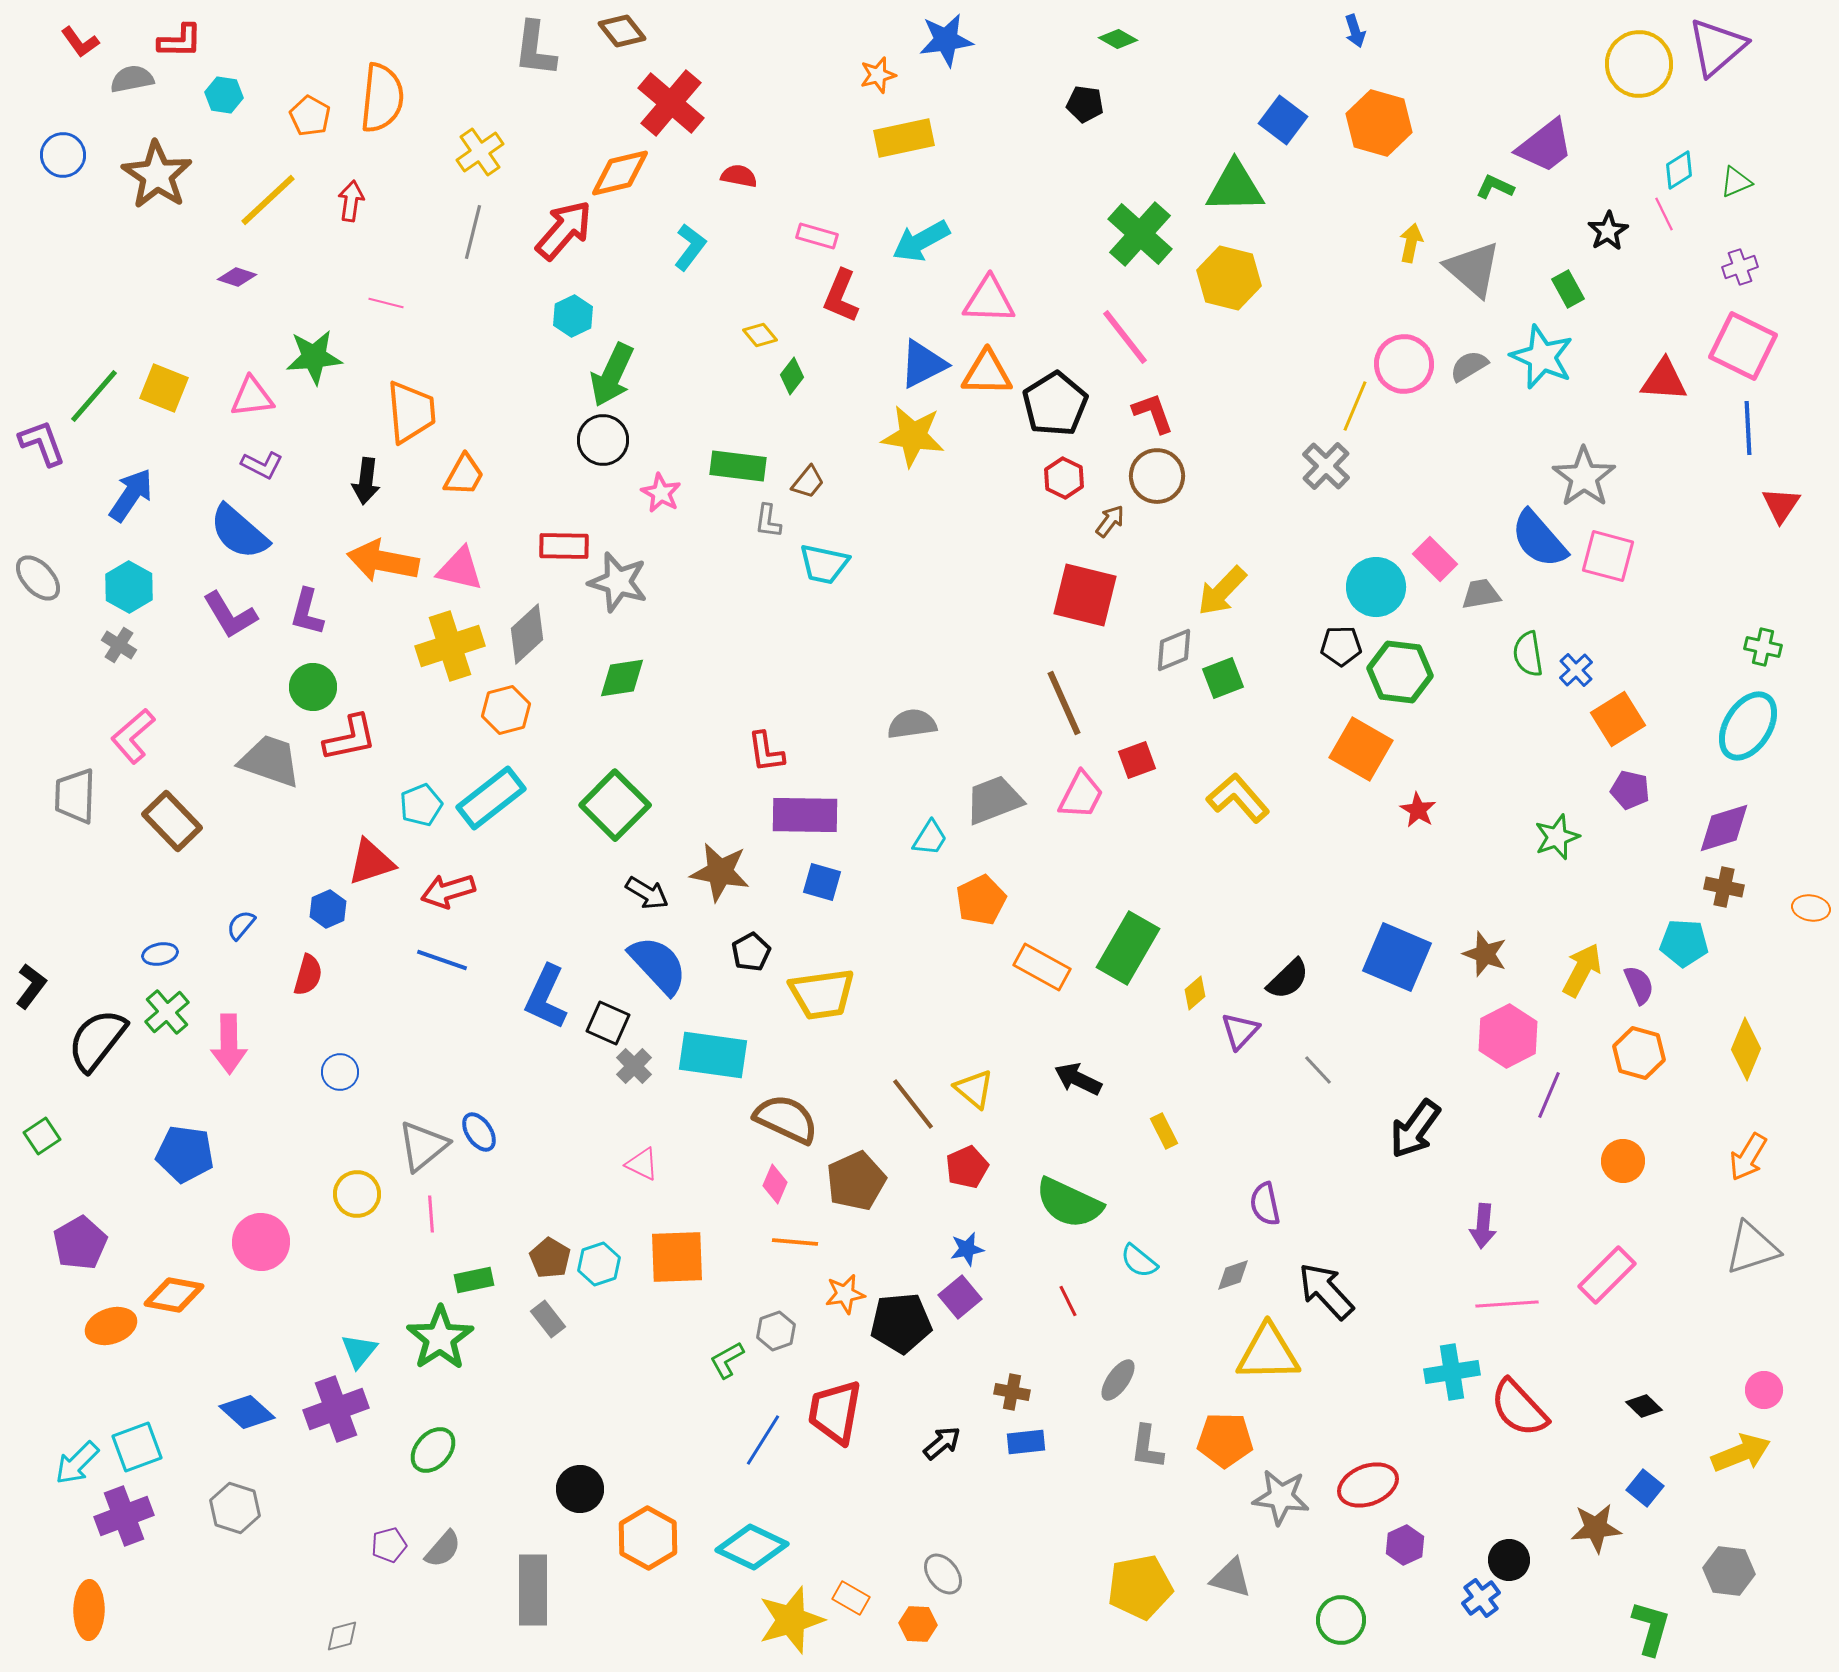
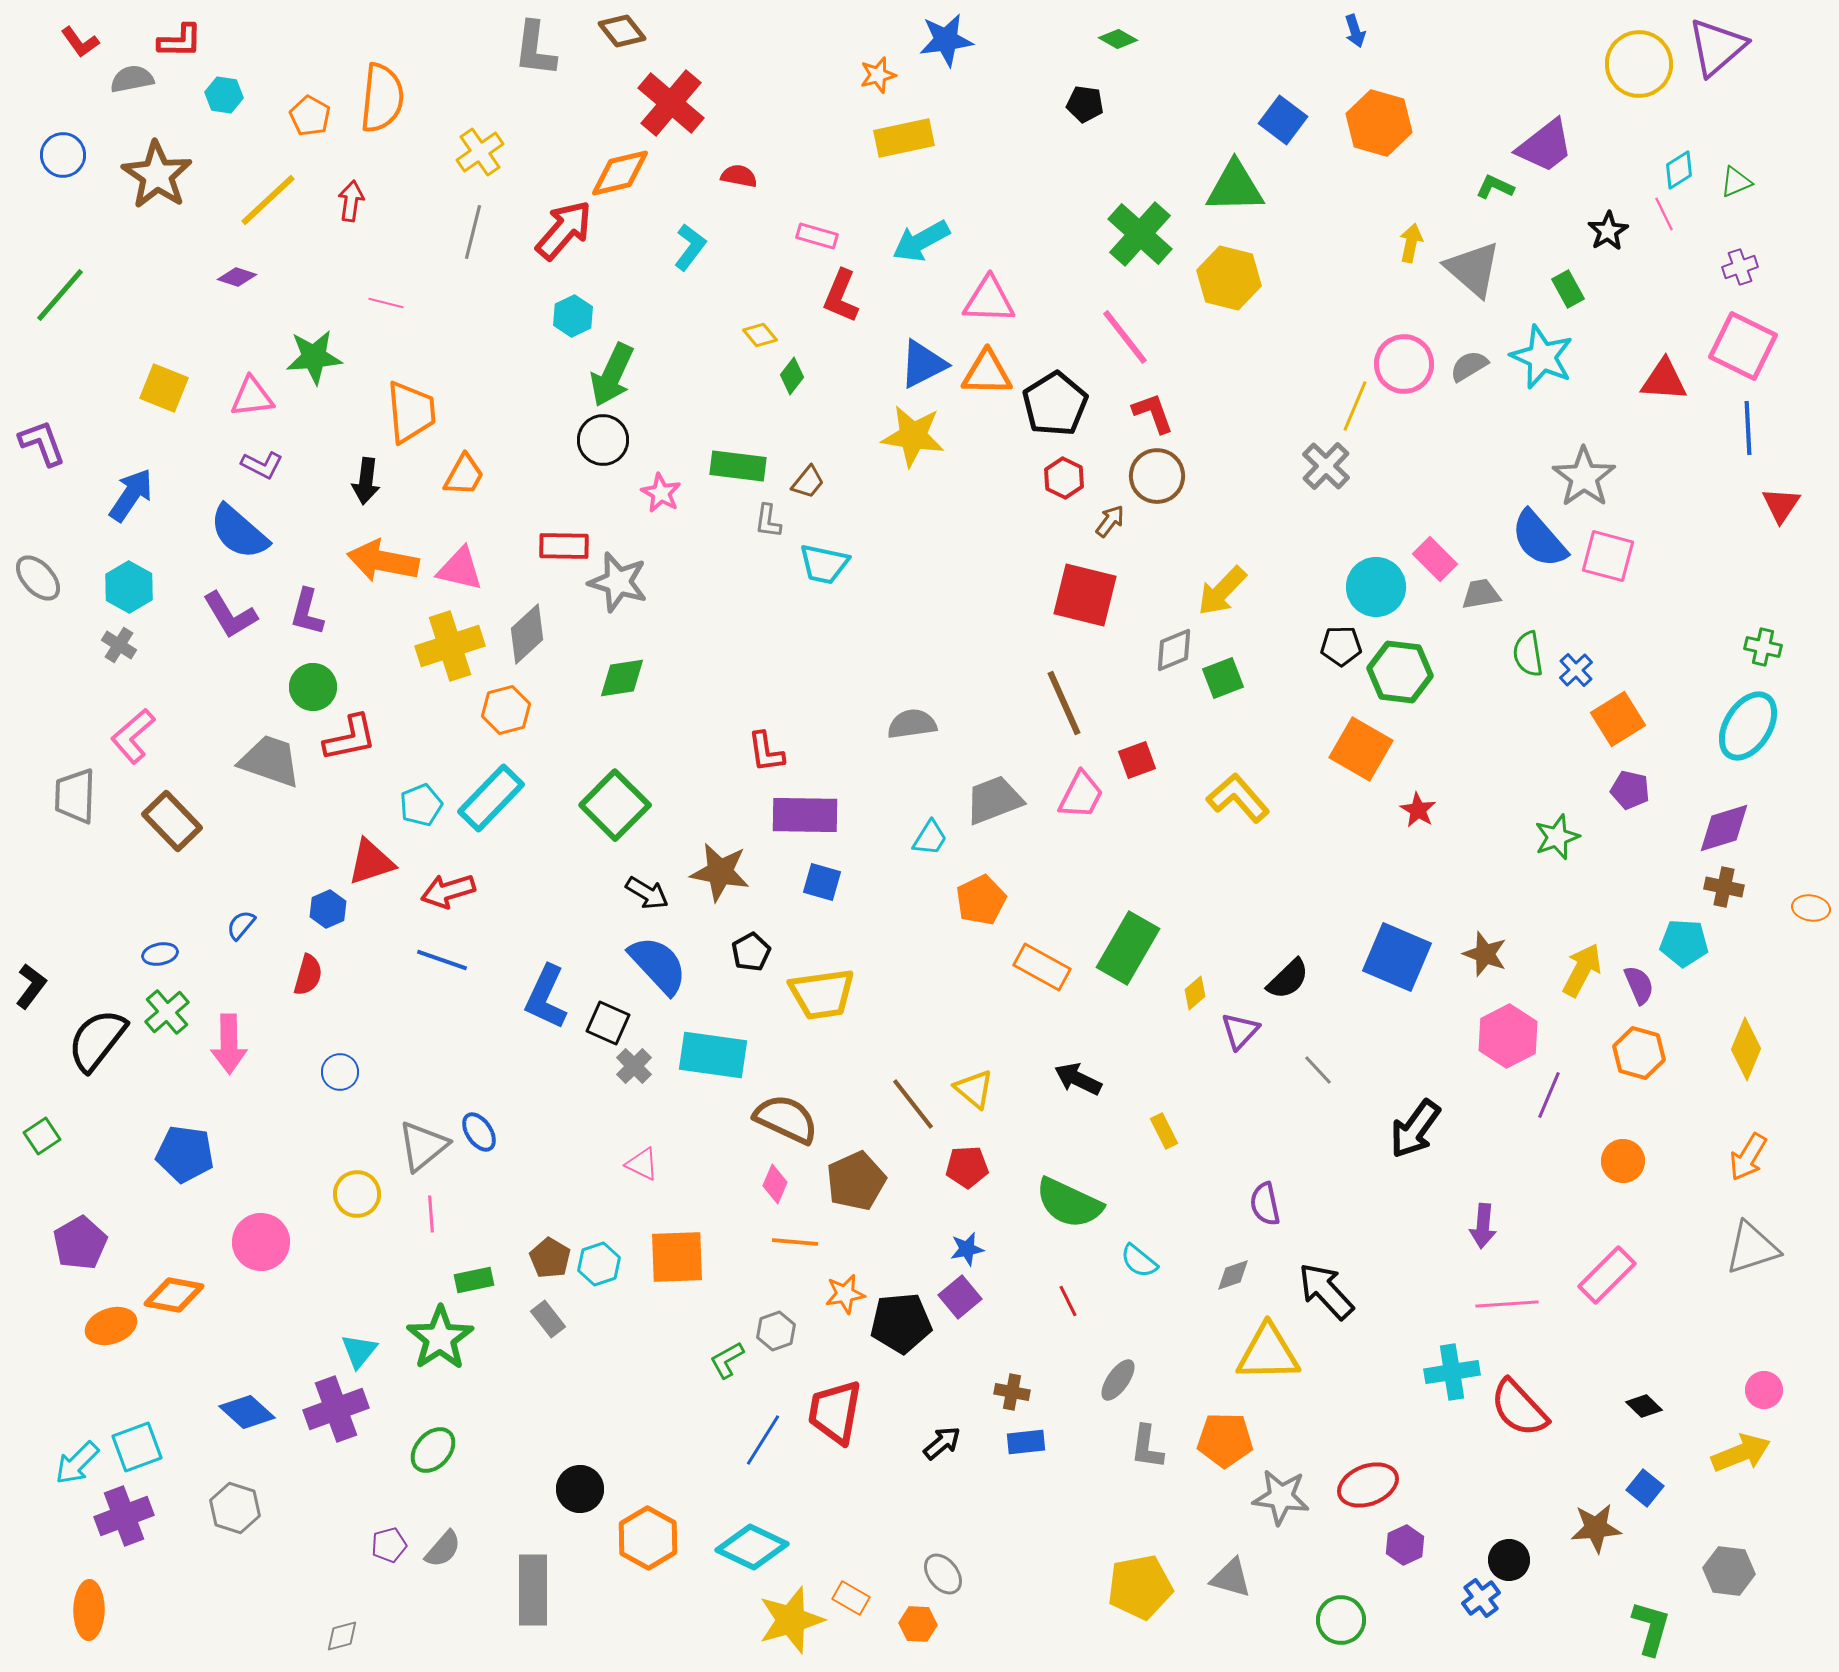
green line at (94, 396): moved 34 px left, 101 px up
cyan rectangle at (491, 798): rotated 8 degrees counterclockwise
red pentagon at (967, 1167): rotated 21 degrees clockwise
